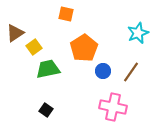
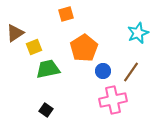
orange square: rotated 28 degrees counterclockwise
yellow square: rotated 14 degrees clockwise
pink cross: moved 7 px up; rotated 24 degrees counterclockwise
